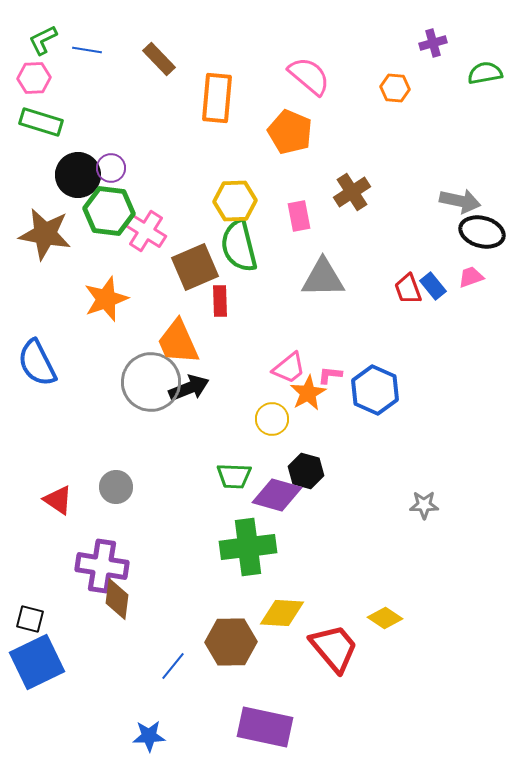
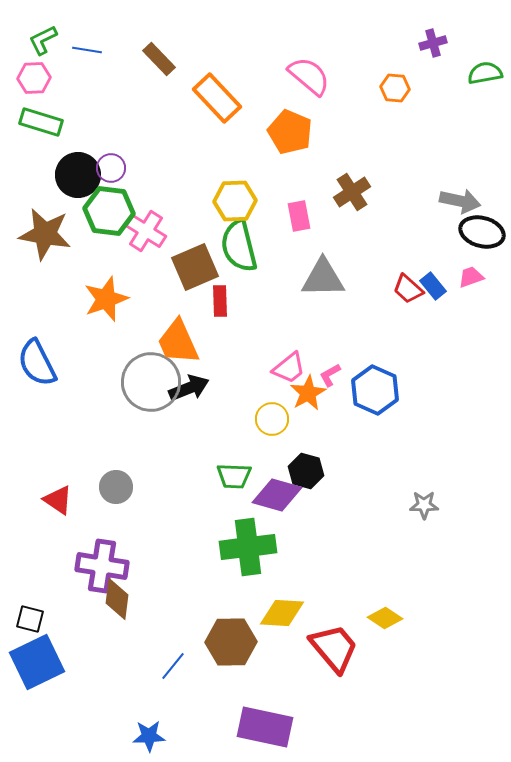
orange rectangle at (217, 98): rotated 48 degrees counterclockwise
red trapezoid at (408, 289): rotated 28 degrees counterclockwise
pink L-shape at (330, 375): rotated 35 degrees counterclockwise
